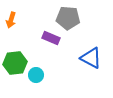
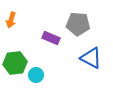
gray pentagon: moved 10 px right, 6 px down
